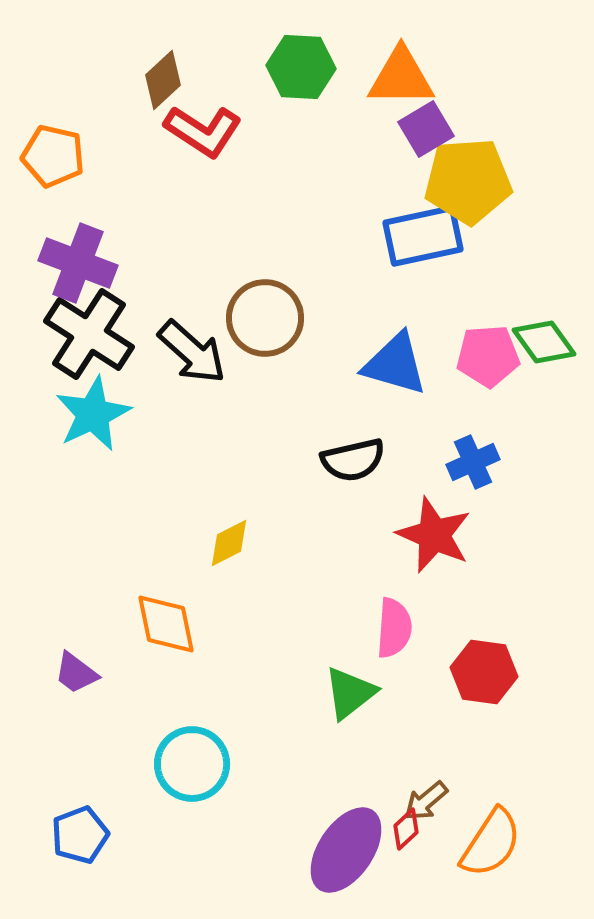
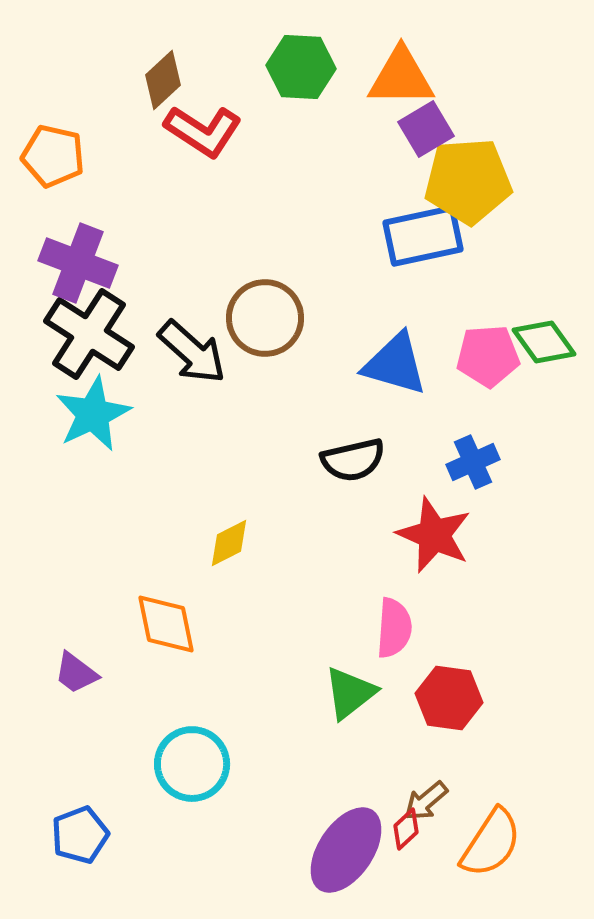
red hexagon: moved 35 px left, 26 px down
